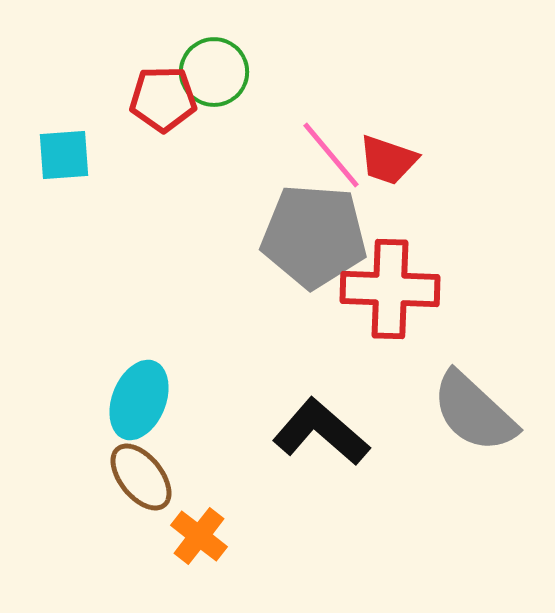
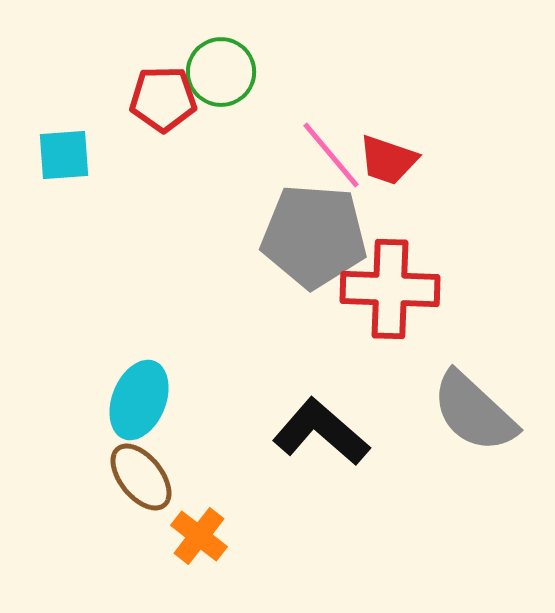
green circle: moved 7 px right
